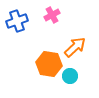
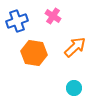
pink cross: moved 1 px right, 1 px down; rotated 28 degrees counterclockwise
orange hexagon: moved 15 px left, 11 px up
cyan circle: moved 4 px right, 12 px down
